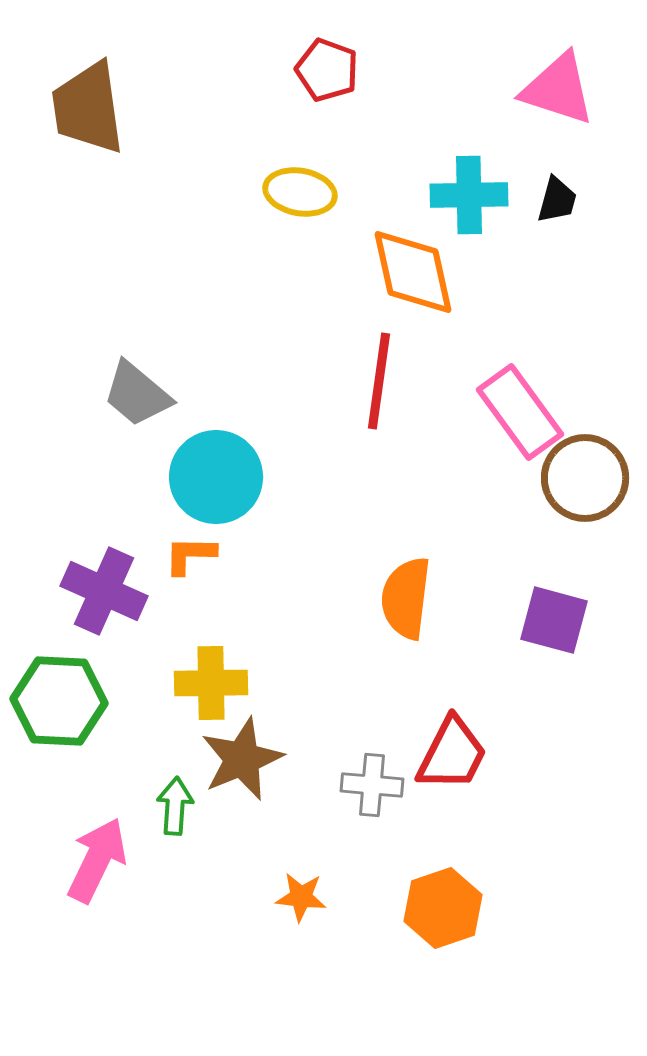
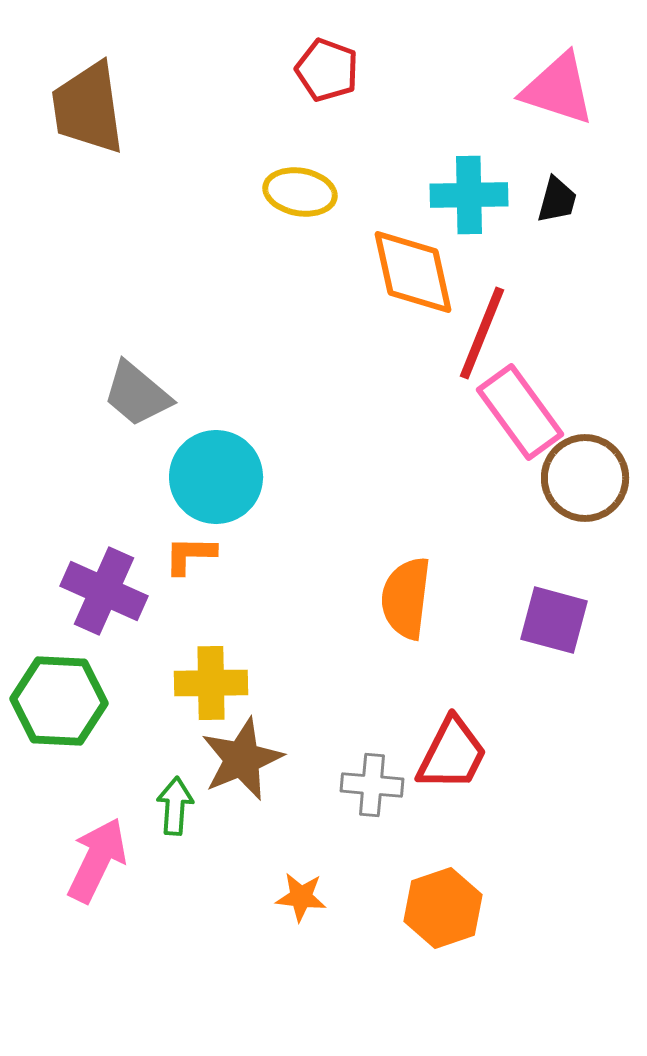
red line: moved 103 px right, 48 px up; rotated 14 degrees clockwise
